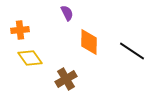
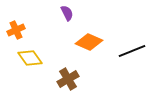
orange cross: moved 4 px left; rotated 18 degrees counterclockwise
orange diamond: rotated 68 degrees counterclockwise
black line: rotated 56 degrees counterclockwise
brown cross: moved 2 px right
